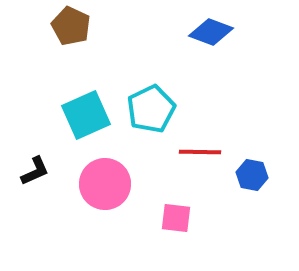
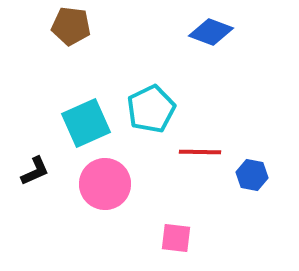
brown pentagon: rotated 18 degrees counterclockwise
cyan square: moved 8 px down
pink square: moved 20 px down
